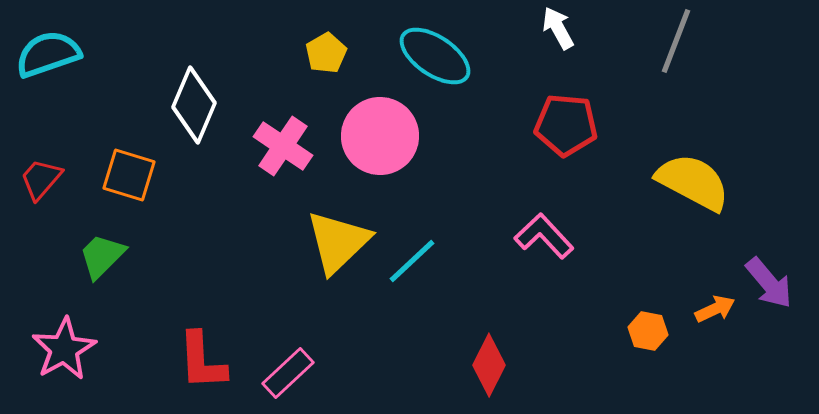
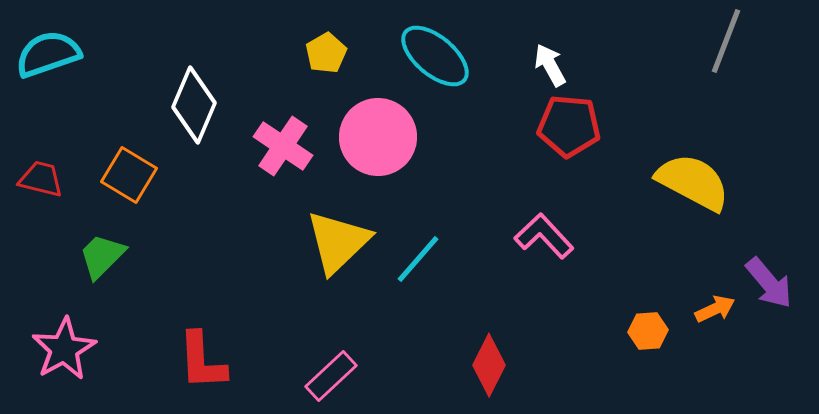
white arrow: moved 8 px left, 37 px down
gray line: moved 50 px right
cyan ellipse: rotated 6 degrees clockwise
red pentagon: moved 3 px right, 1 px down
pink circle: moved 2 px left, 1 px down
orange square: rotated 14 degrees clockwise
red trapezoid: rotated 63 degrees clockwise
cyan line: moved 6 px right, 2 px up; rotated 6 degrees counterclockwise
orange hexagon: rotated 15 degrees counterclockwise
pink rectangle: moved 43 px right, 3 px down
